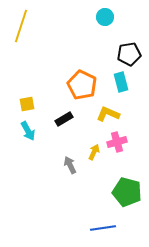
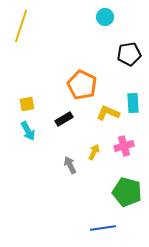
cyan rectangle: moved 12 px right, 21 px down; rotated 12 degrees clockwise
yellow L-shape: moved 1 px up
pink cross: moved 7 px right, 4 px down
